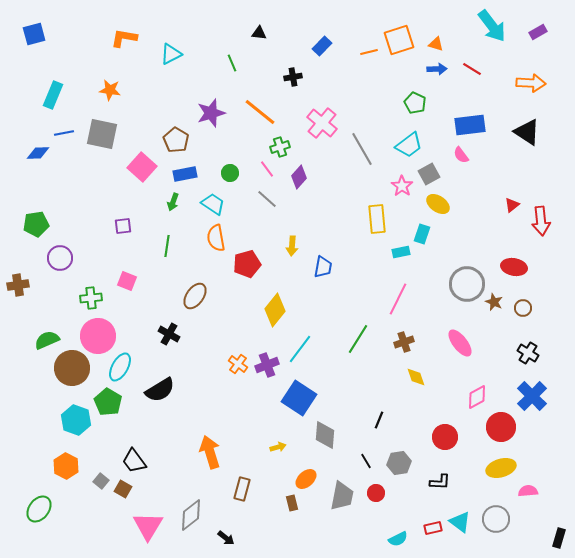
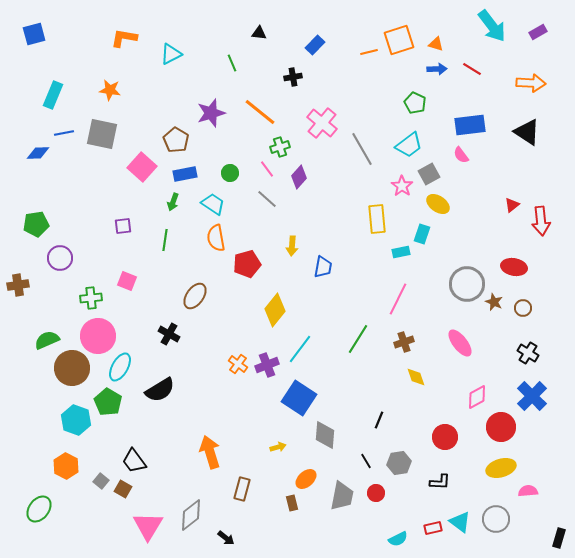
blue rectangle at (322, 46): moved 7 px left, 1 px up
green line at (167, 246): moved 2 px left, 6 px up
